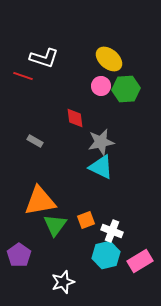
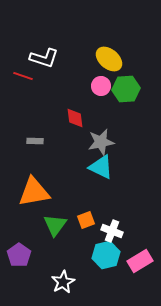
gray rectangle: rotated 28 degrees counterclockwise
orange triangle: moved 6 px left, 9 px up
white star: rotated 10 degrees counterclockwise
